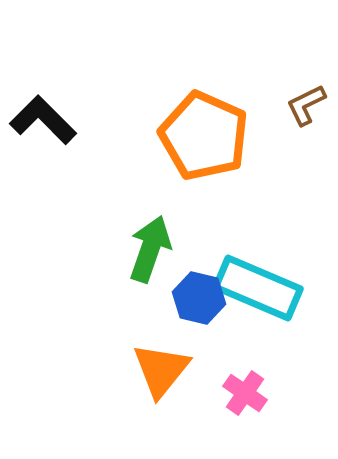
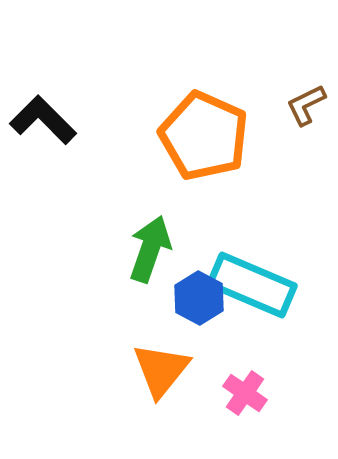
cyan rectangle: moved 6 px left, 3 px up
blue hexagon: rotated 15 degrees clockwise
